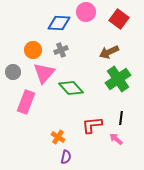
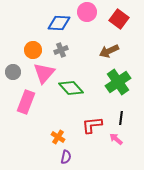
pink circle: moved 1 px right
brown arrow: moved 1 px up
green cross: moved 3 px down
